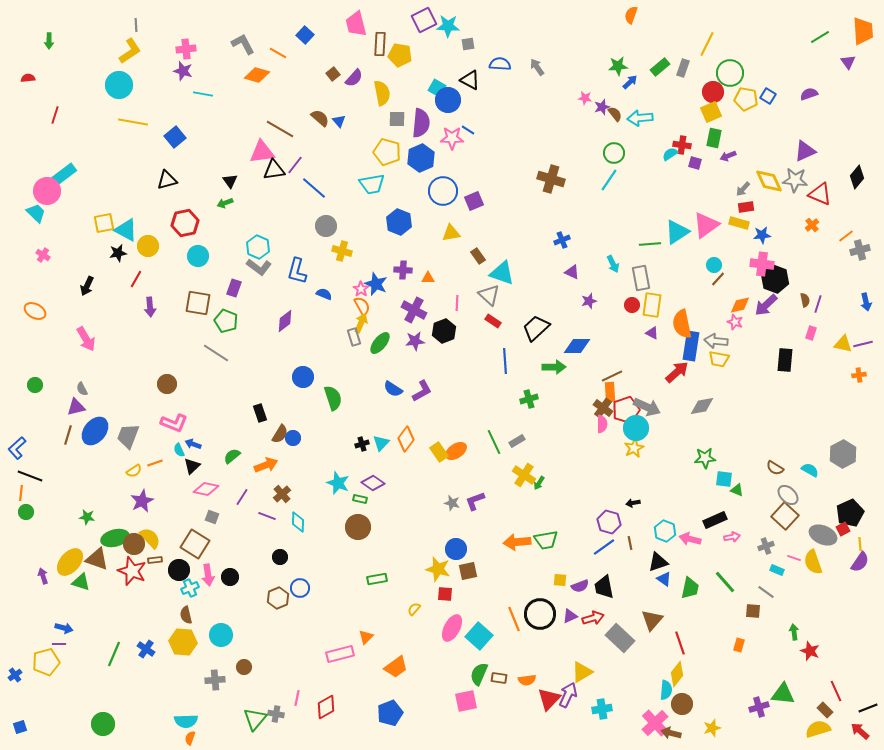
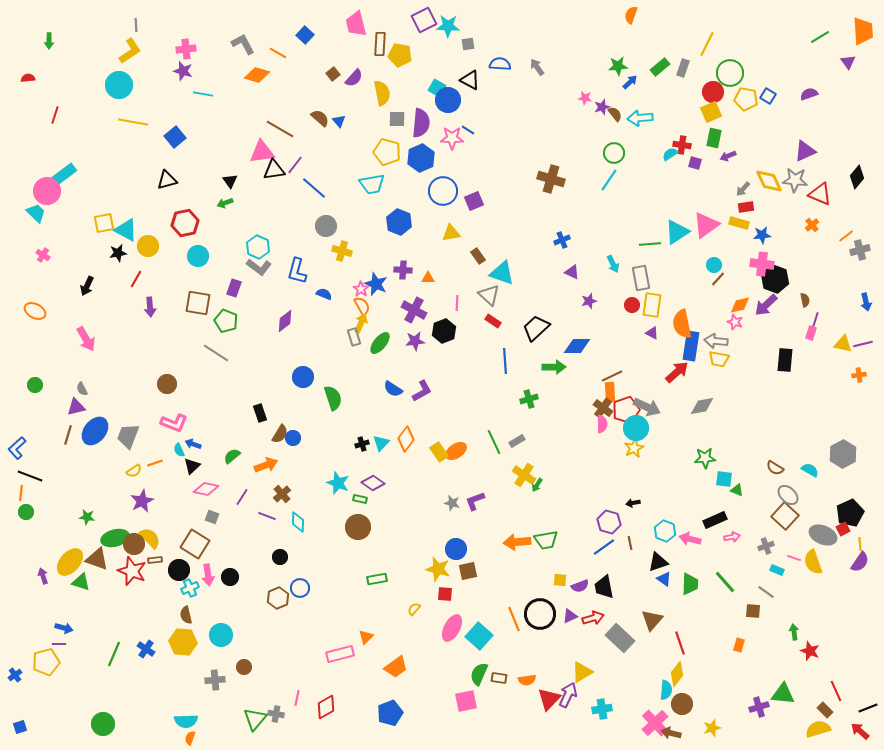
purple line at (818, 304): moved 3 px left, 17 px down
green arrow at (539, 483): moved 2 px left, 2 px down
green trapezoid at (690, 588): moved 4 px up; rotated 10 degrees counterclockwise
